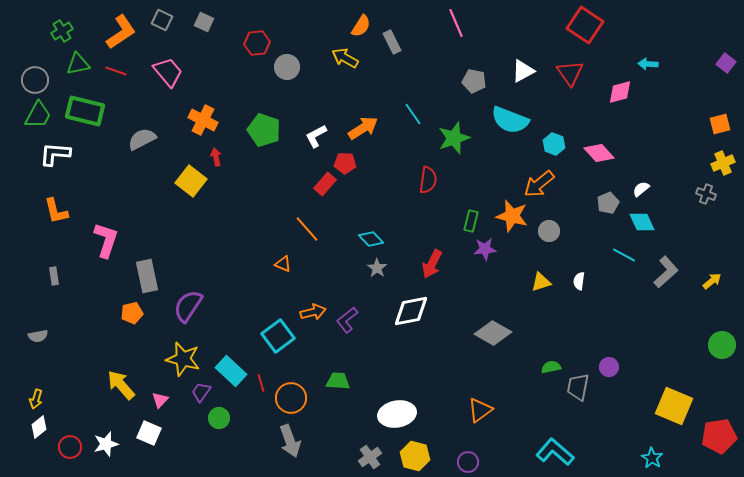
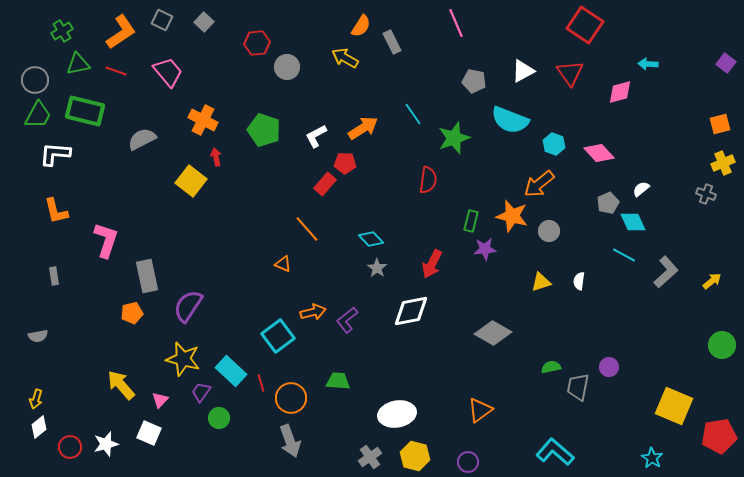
gray square at (204, 22): rotated 18 degrees clockwise
cyan diamond at (642, 222): moved 9 px left
